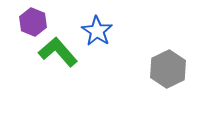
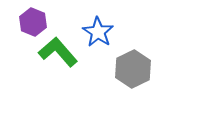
blue star: moved 1 px right, 1 px down
gray hexagon: moved 35 px left
